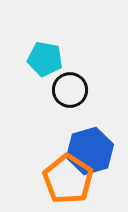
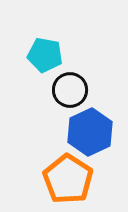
cyan pentagon: moved 4 px up
blue hexagon: moved 19 px up; rotated 9 degrees counterclockwise
